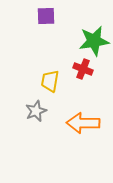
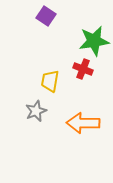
purple square: rotated 36 degrees clockwise
